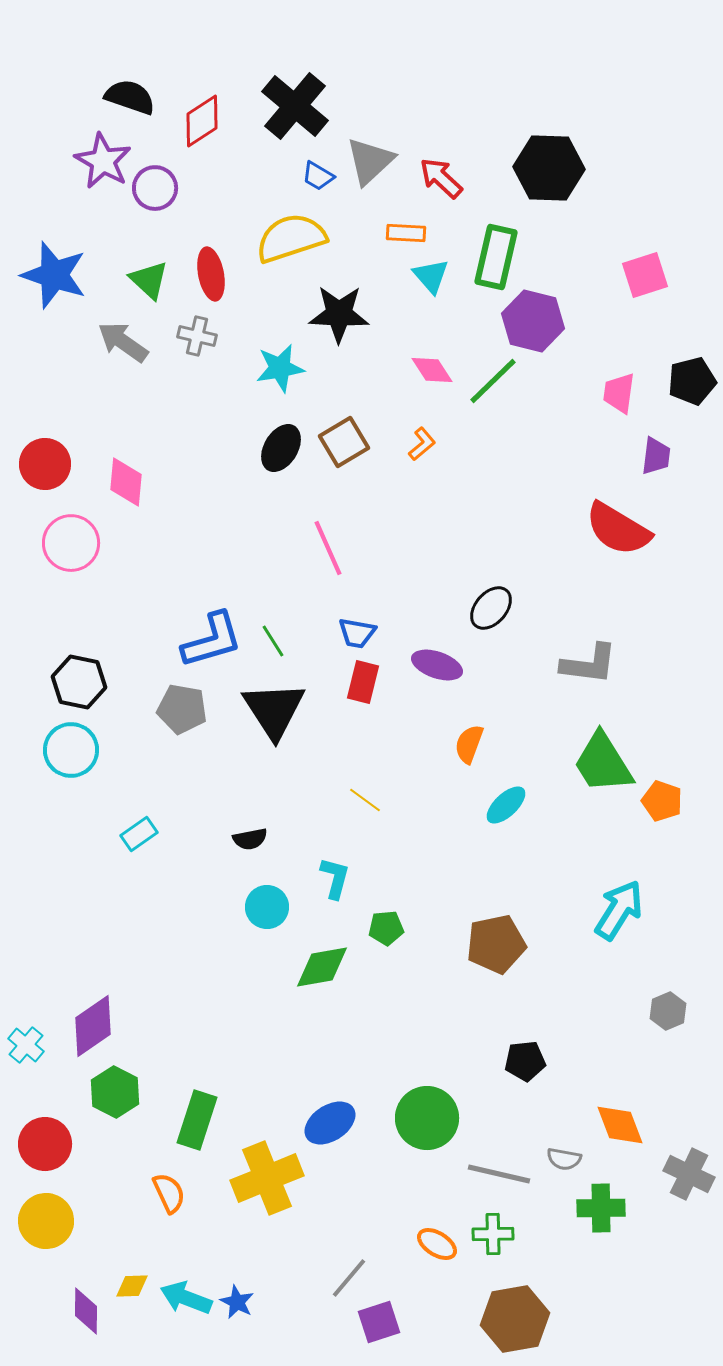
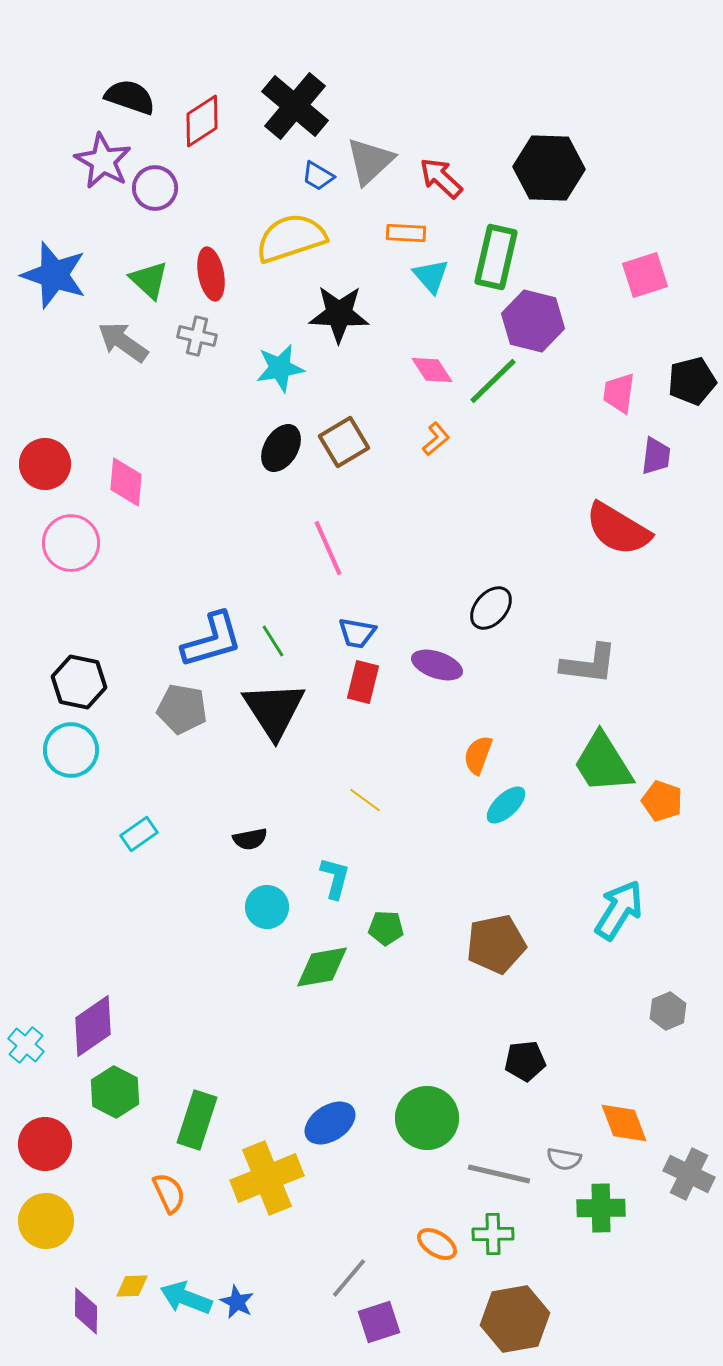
orange L-shape at (422, 444): moved 14 px right, 5 px up
orange semicircle at (469, 744): moved 9 px right, 11 px down
green pentagon at (386, 928): rotated 8 degrees clockwise
orange diamond at (620, 1125): moved 4 px right, 2 px up
